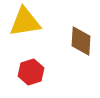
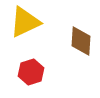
yellow triangle: rotated 16 degrees counterclockwise
